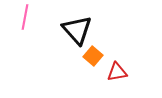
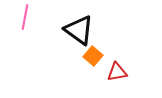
black triangle: moved 2 px right; rotated 12 degrees counterclockwise
